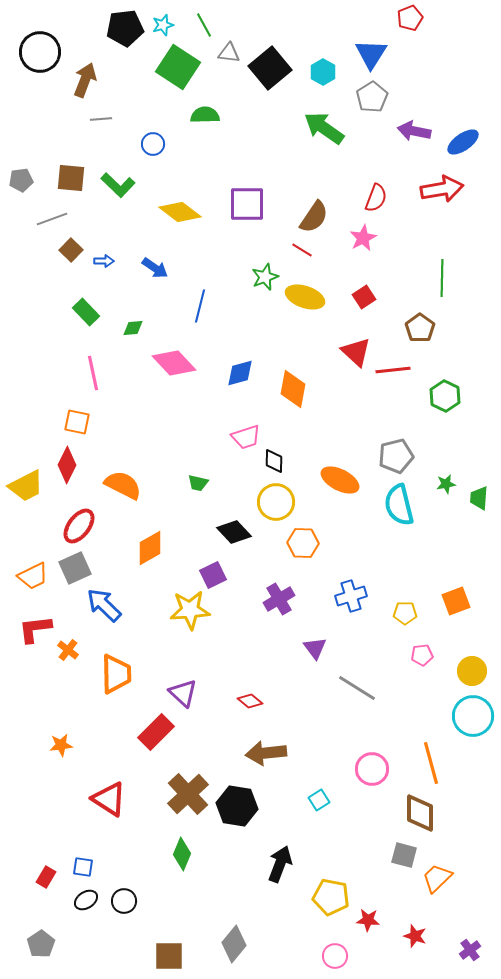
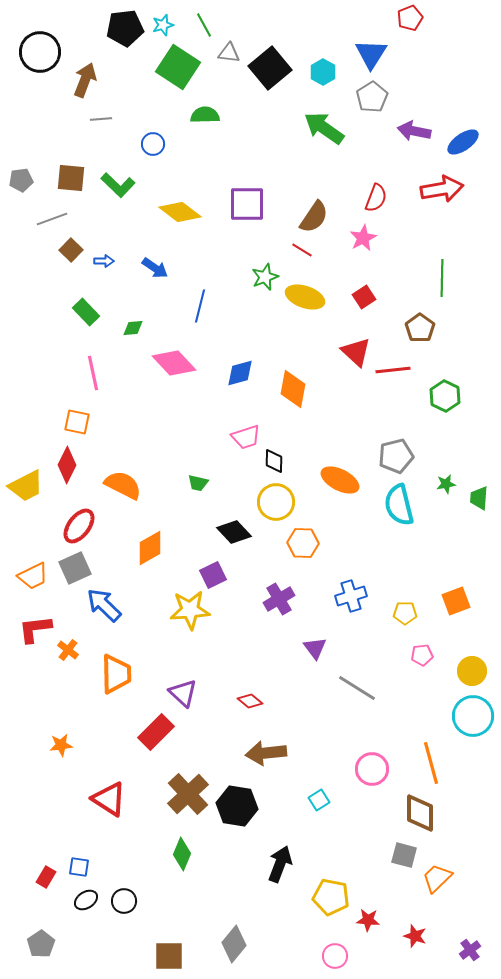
blue square at (83, 867): moved 4 px left
